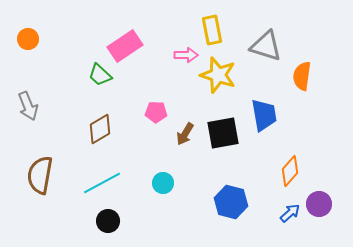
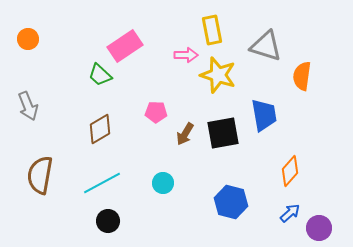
purple circle: moved 24 px down
